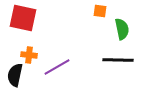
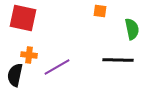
green semicircle: moved 10 px right
